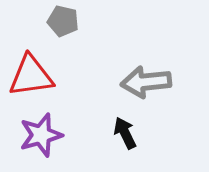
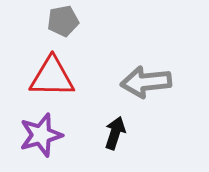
gray pentagon: rotated 24 degrees counterclockwise
red triangle: moved 21 px right, 1 px down; rotated 9 degrees clockwise
black arrow: moved 10 px left; rotated 44 degrees clockwise
